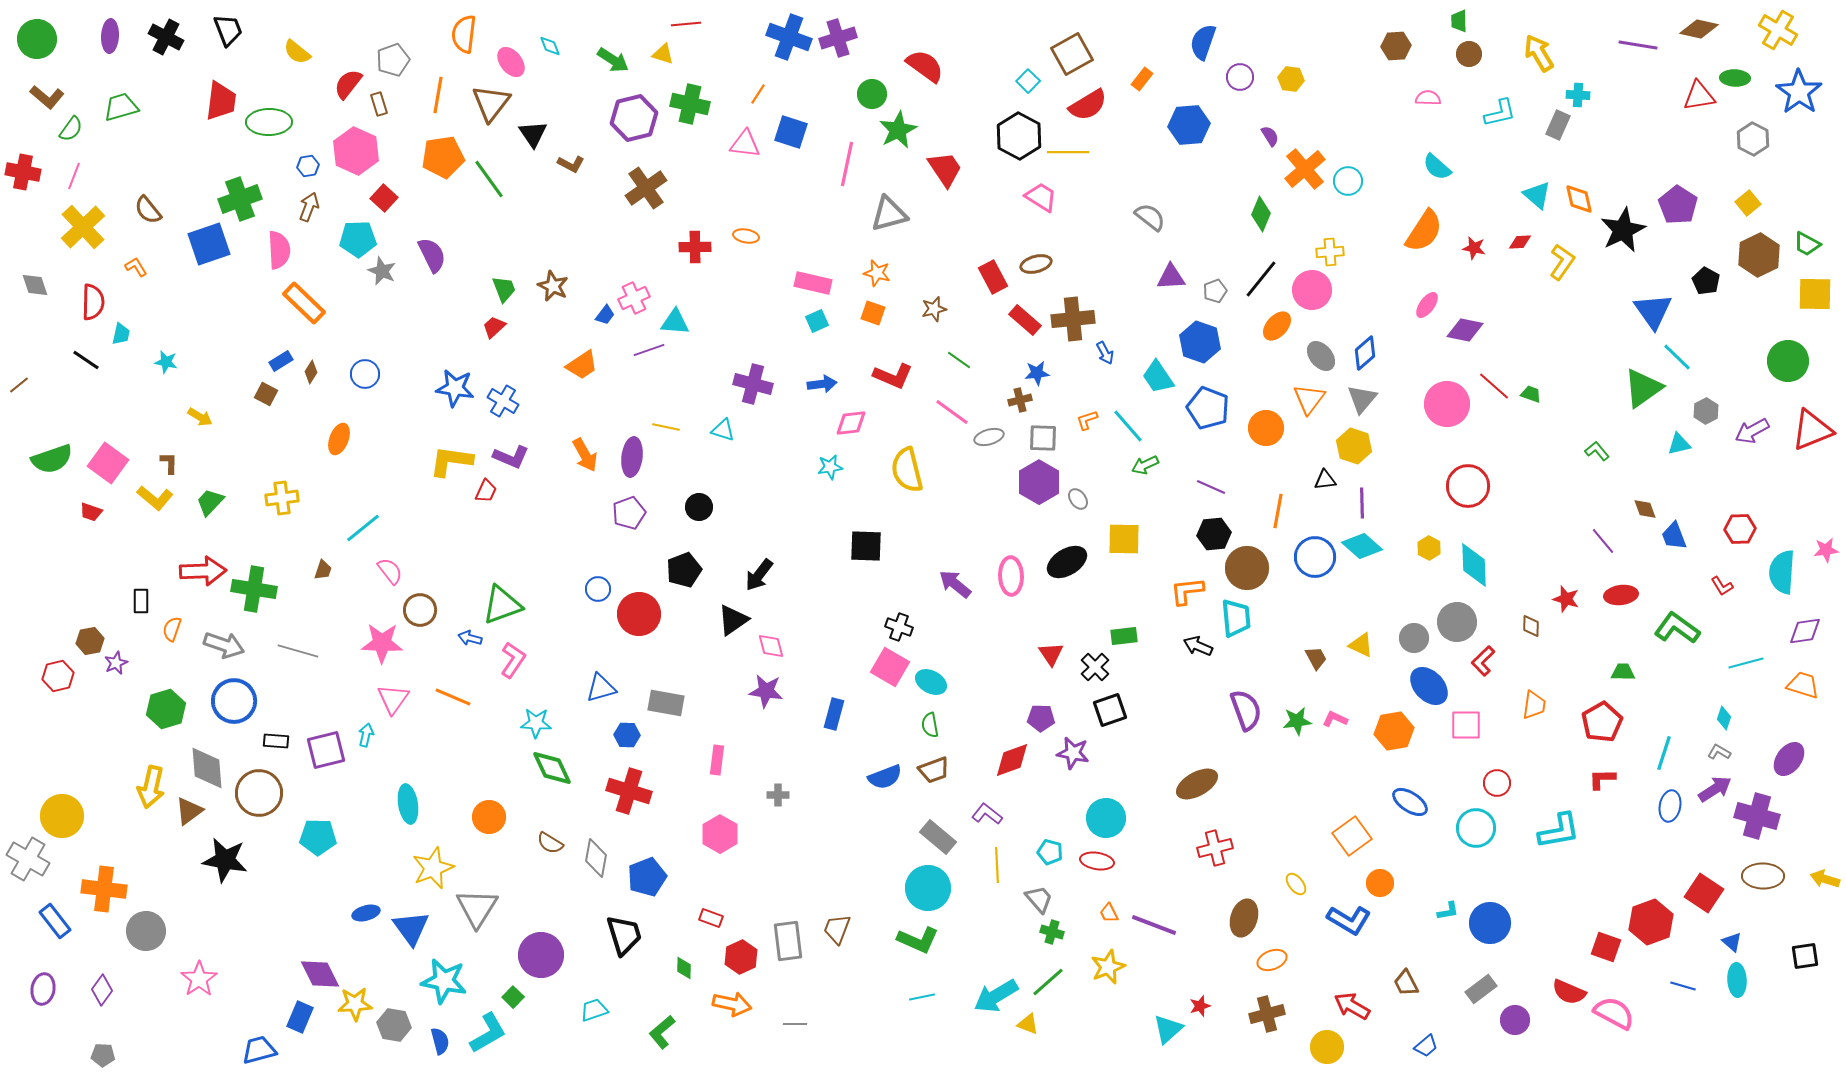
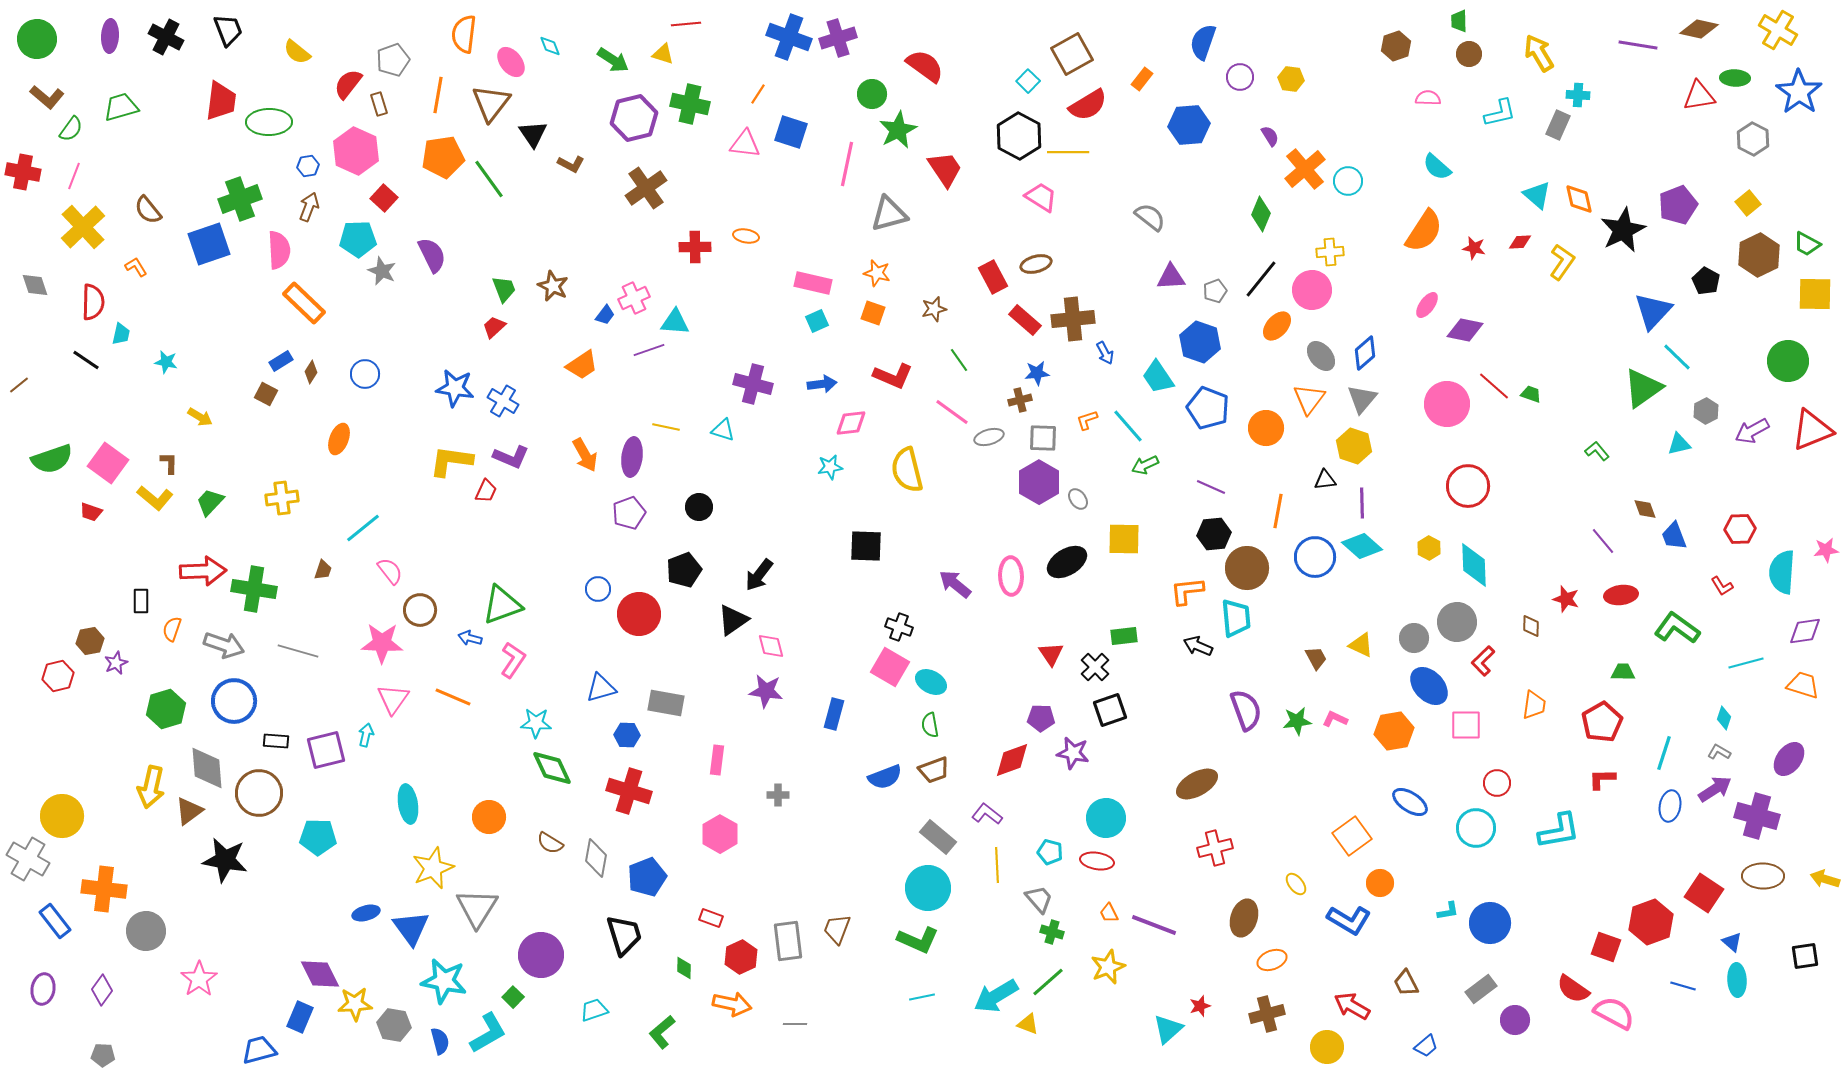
brown hexagon at (1396, 46): rotated 16 degrees counterclockwise
purple pentagon at (1678, 205): rotated 18 degrees clockwise
blue triangle at (1653, 311): rotated 18 degrees clockwise
green line at (959, 360): rotated 20 degrees clockwise
red semicircle at (1569, 992): moved 4 px right, 3 px up; rotated 12 degrees clockwise
